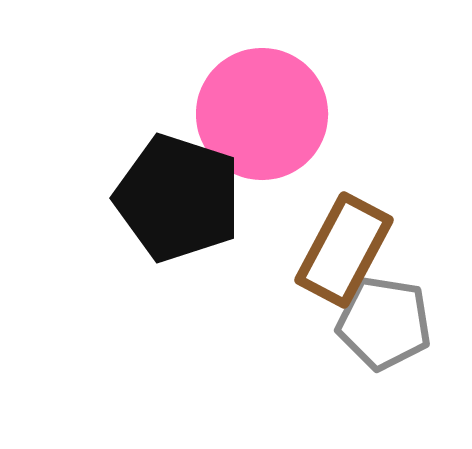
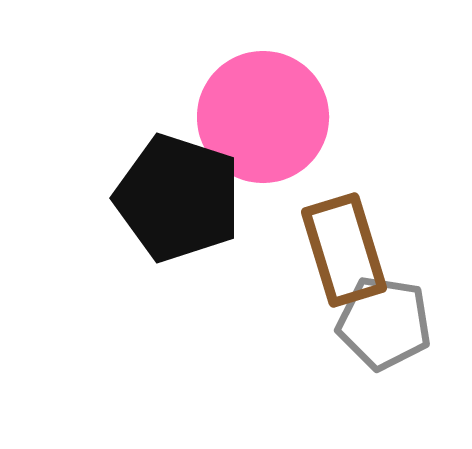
pink circle: moved 1 px right, 3 px down
brown rectangle: rotated 45 degrees counterclockwise
